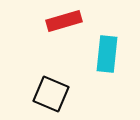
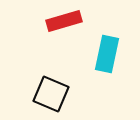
cyan rectangle: rotated 6 degrees clockwise
